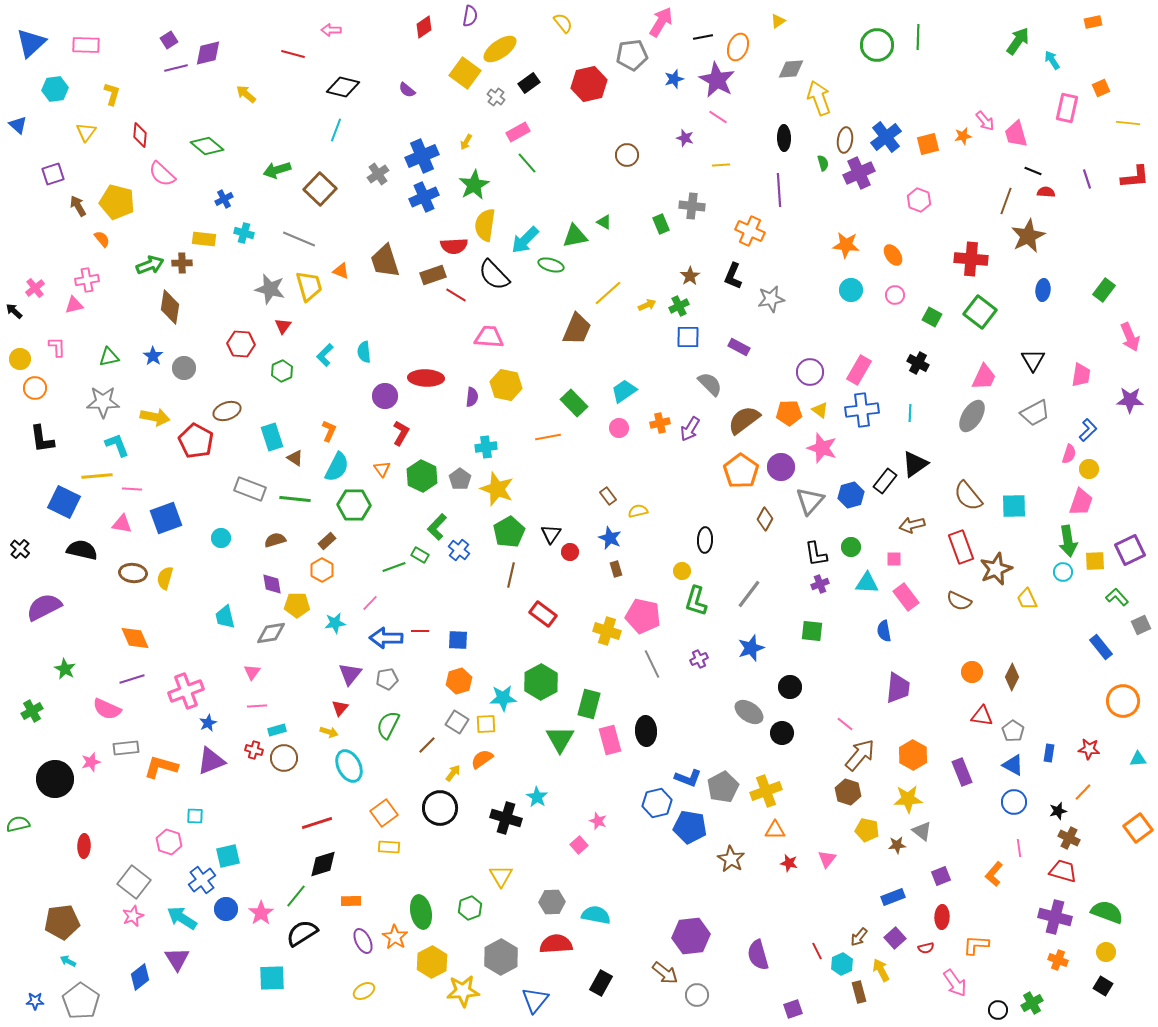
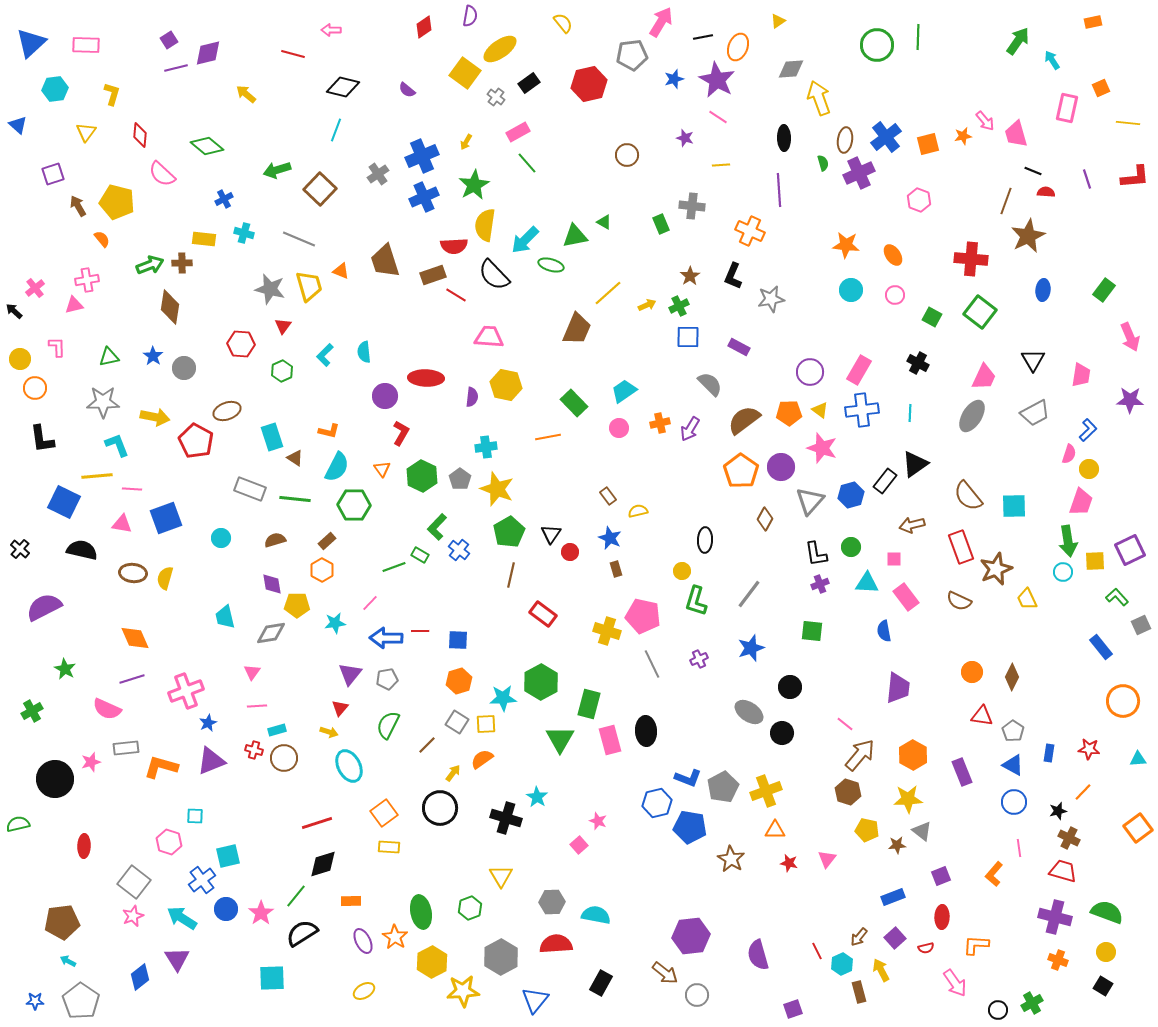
orange L-shape at (329, 431): rotated 80 degrees clockwise
